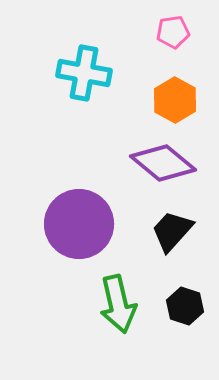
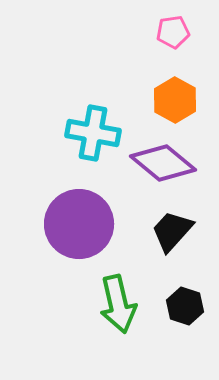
cyan cross: moved 9 px right, 60 px down
